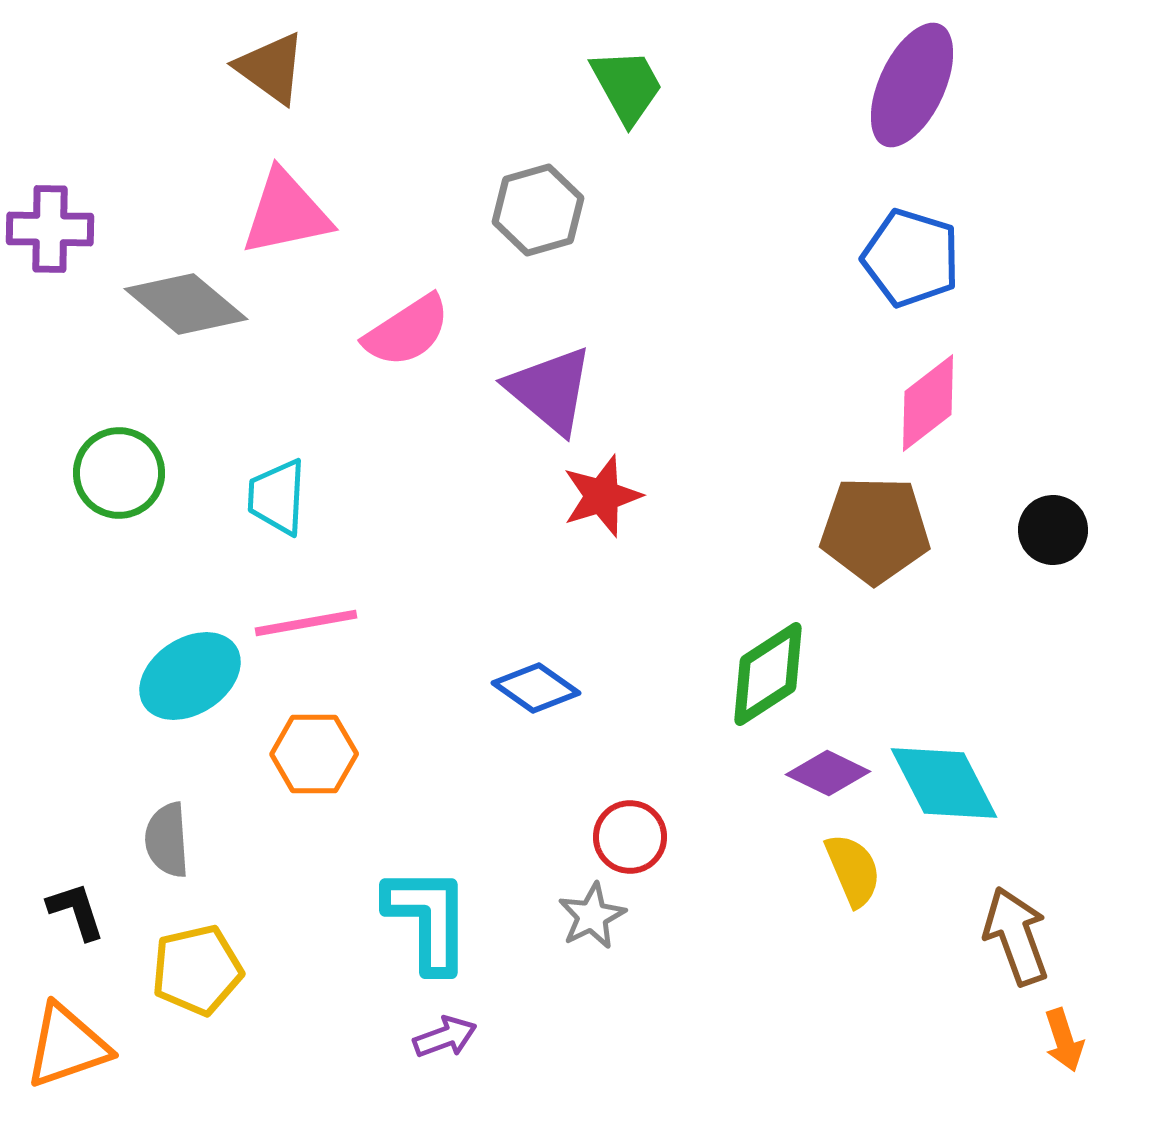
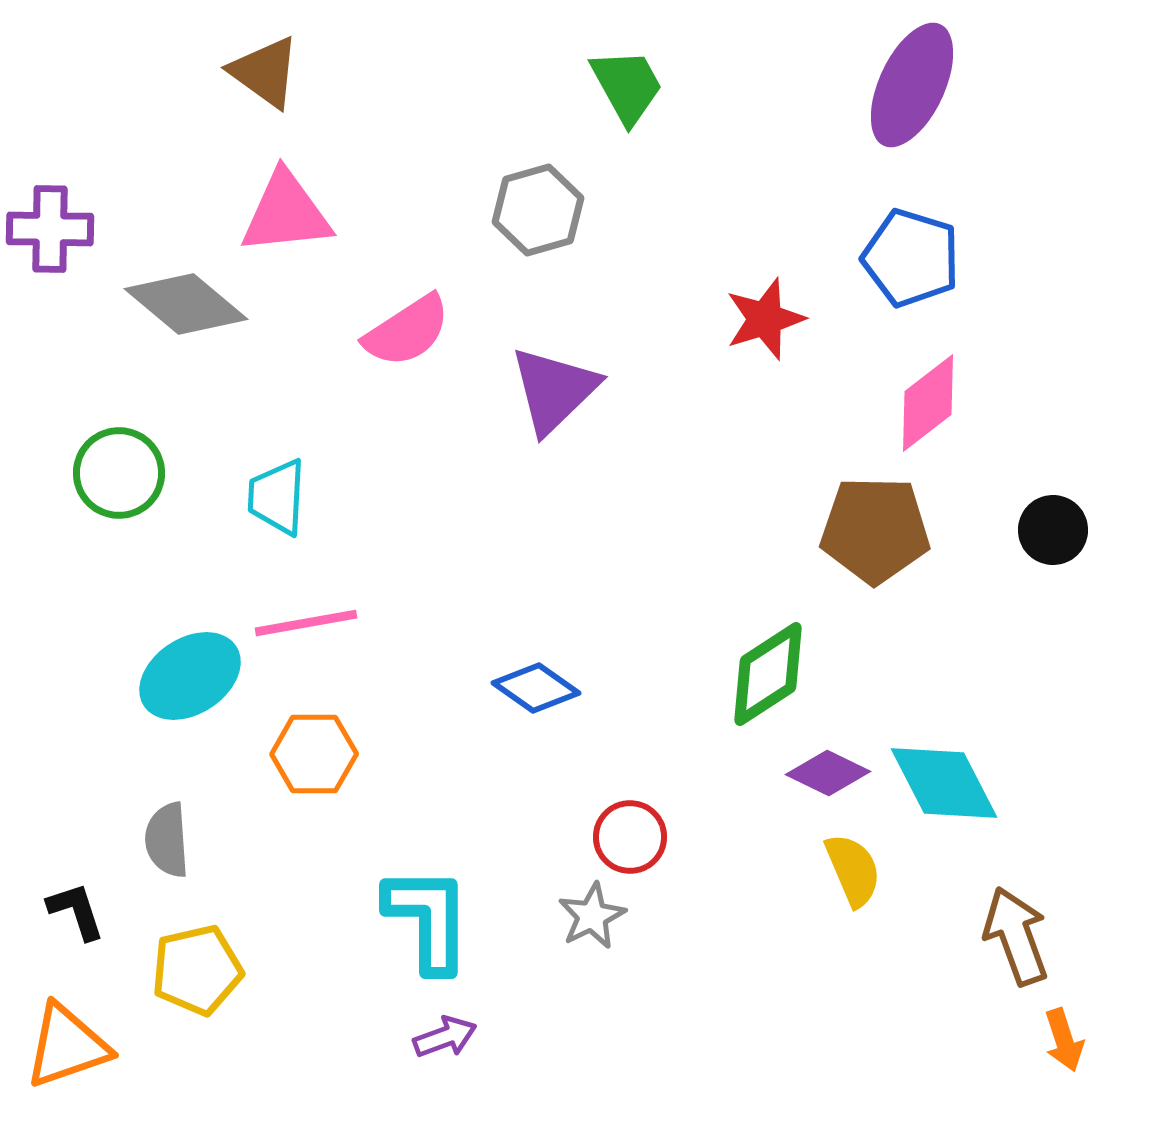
brown triangle: moved 6 px left, 4 px down
pink triangle: rotated 6 degrees clockwise
purple triangle: moved 4 px right; rotated 36 degrees clockwise
red star: moved 163 px right, 177 px up
